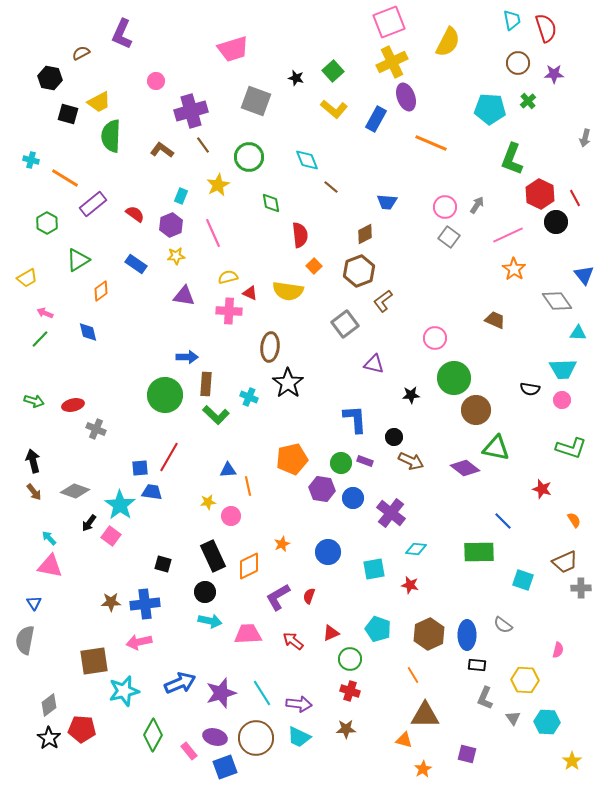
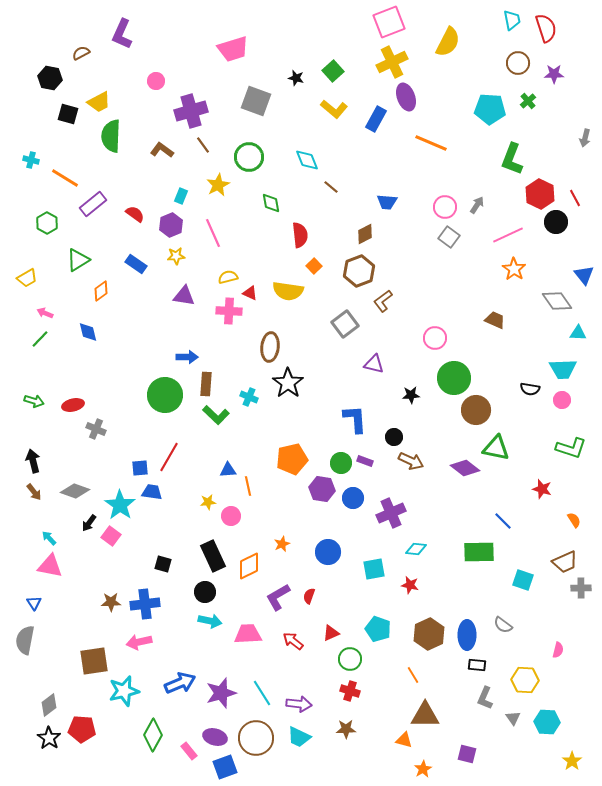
purple cross at (391, 513): rotated 28 degrees clockwise
